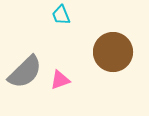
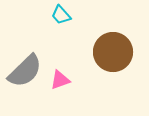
cyan trapezoid: rotated 20 degrees counterclockwise
gray semicircle: moved 1 px up
